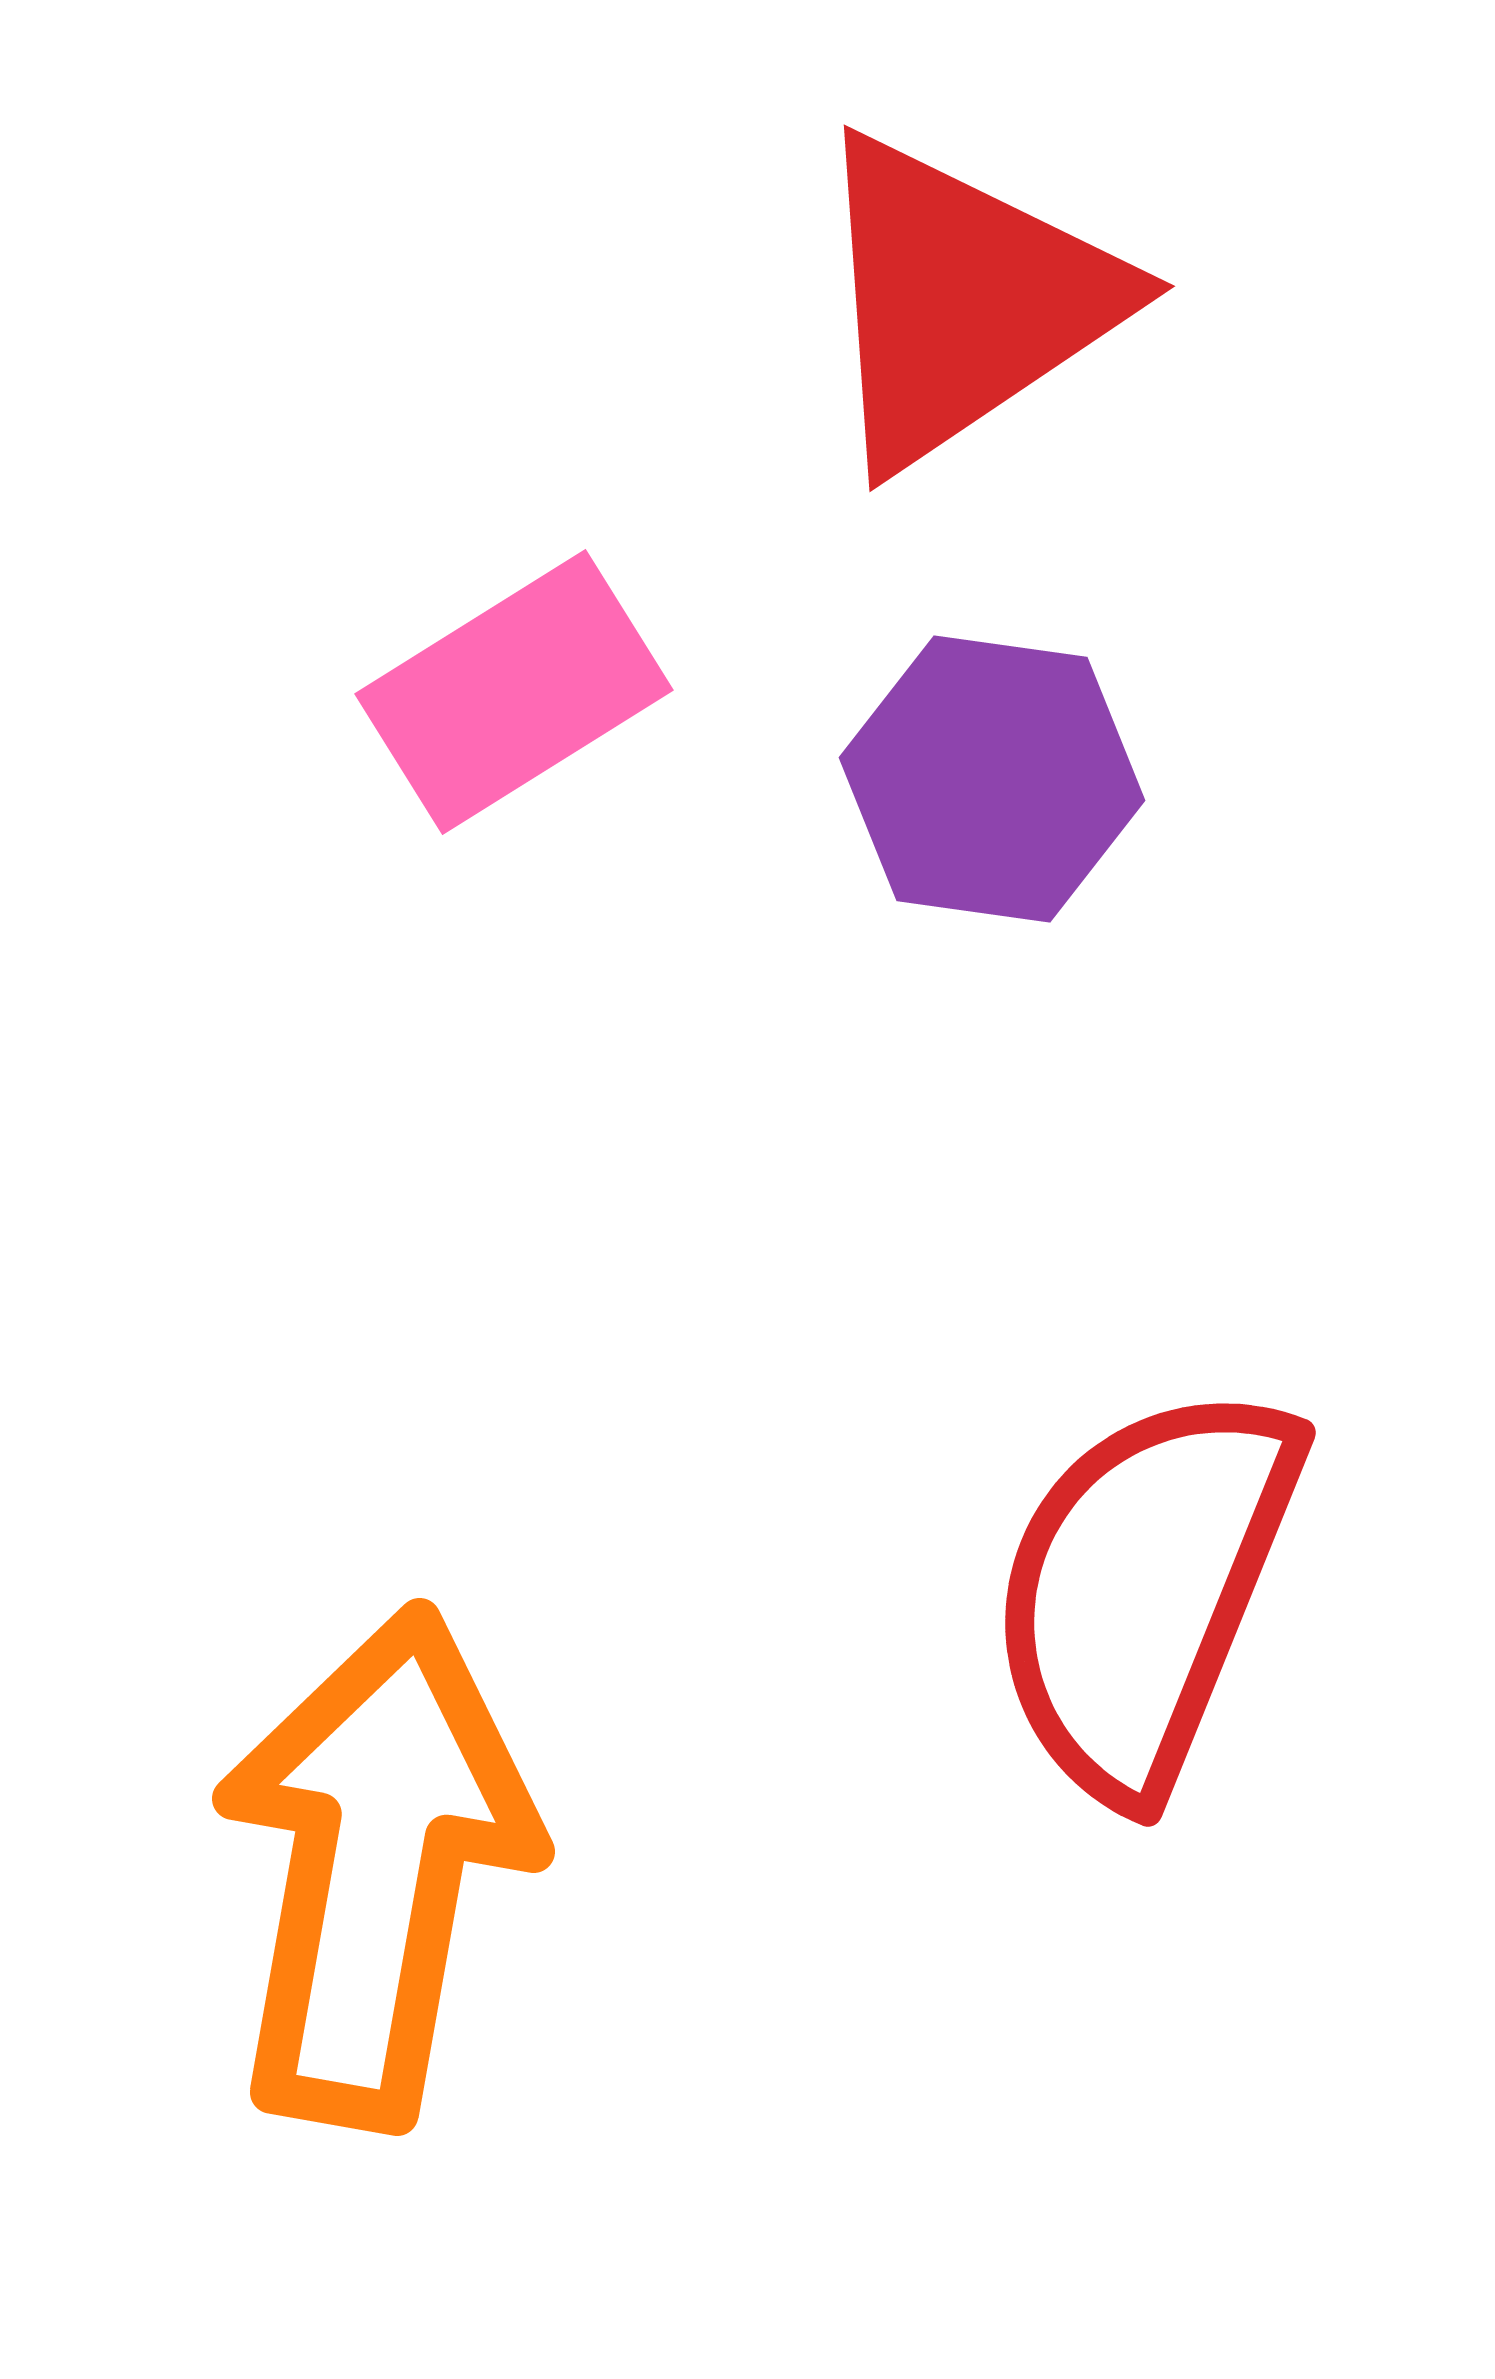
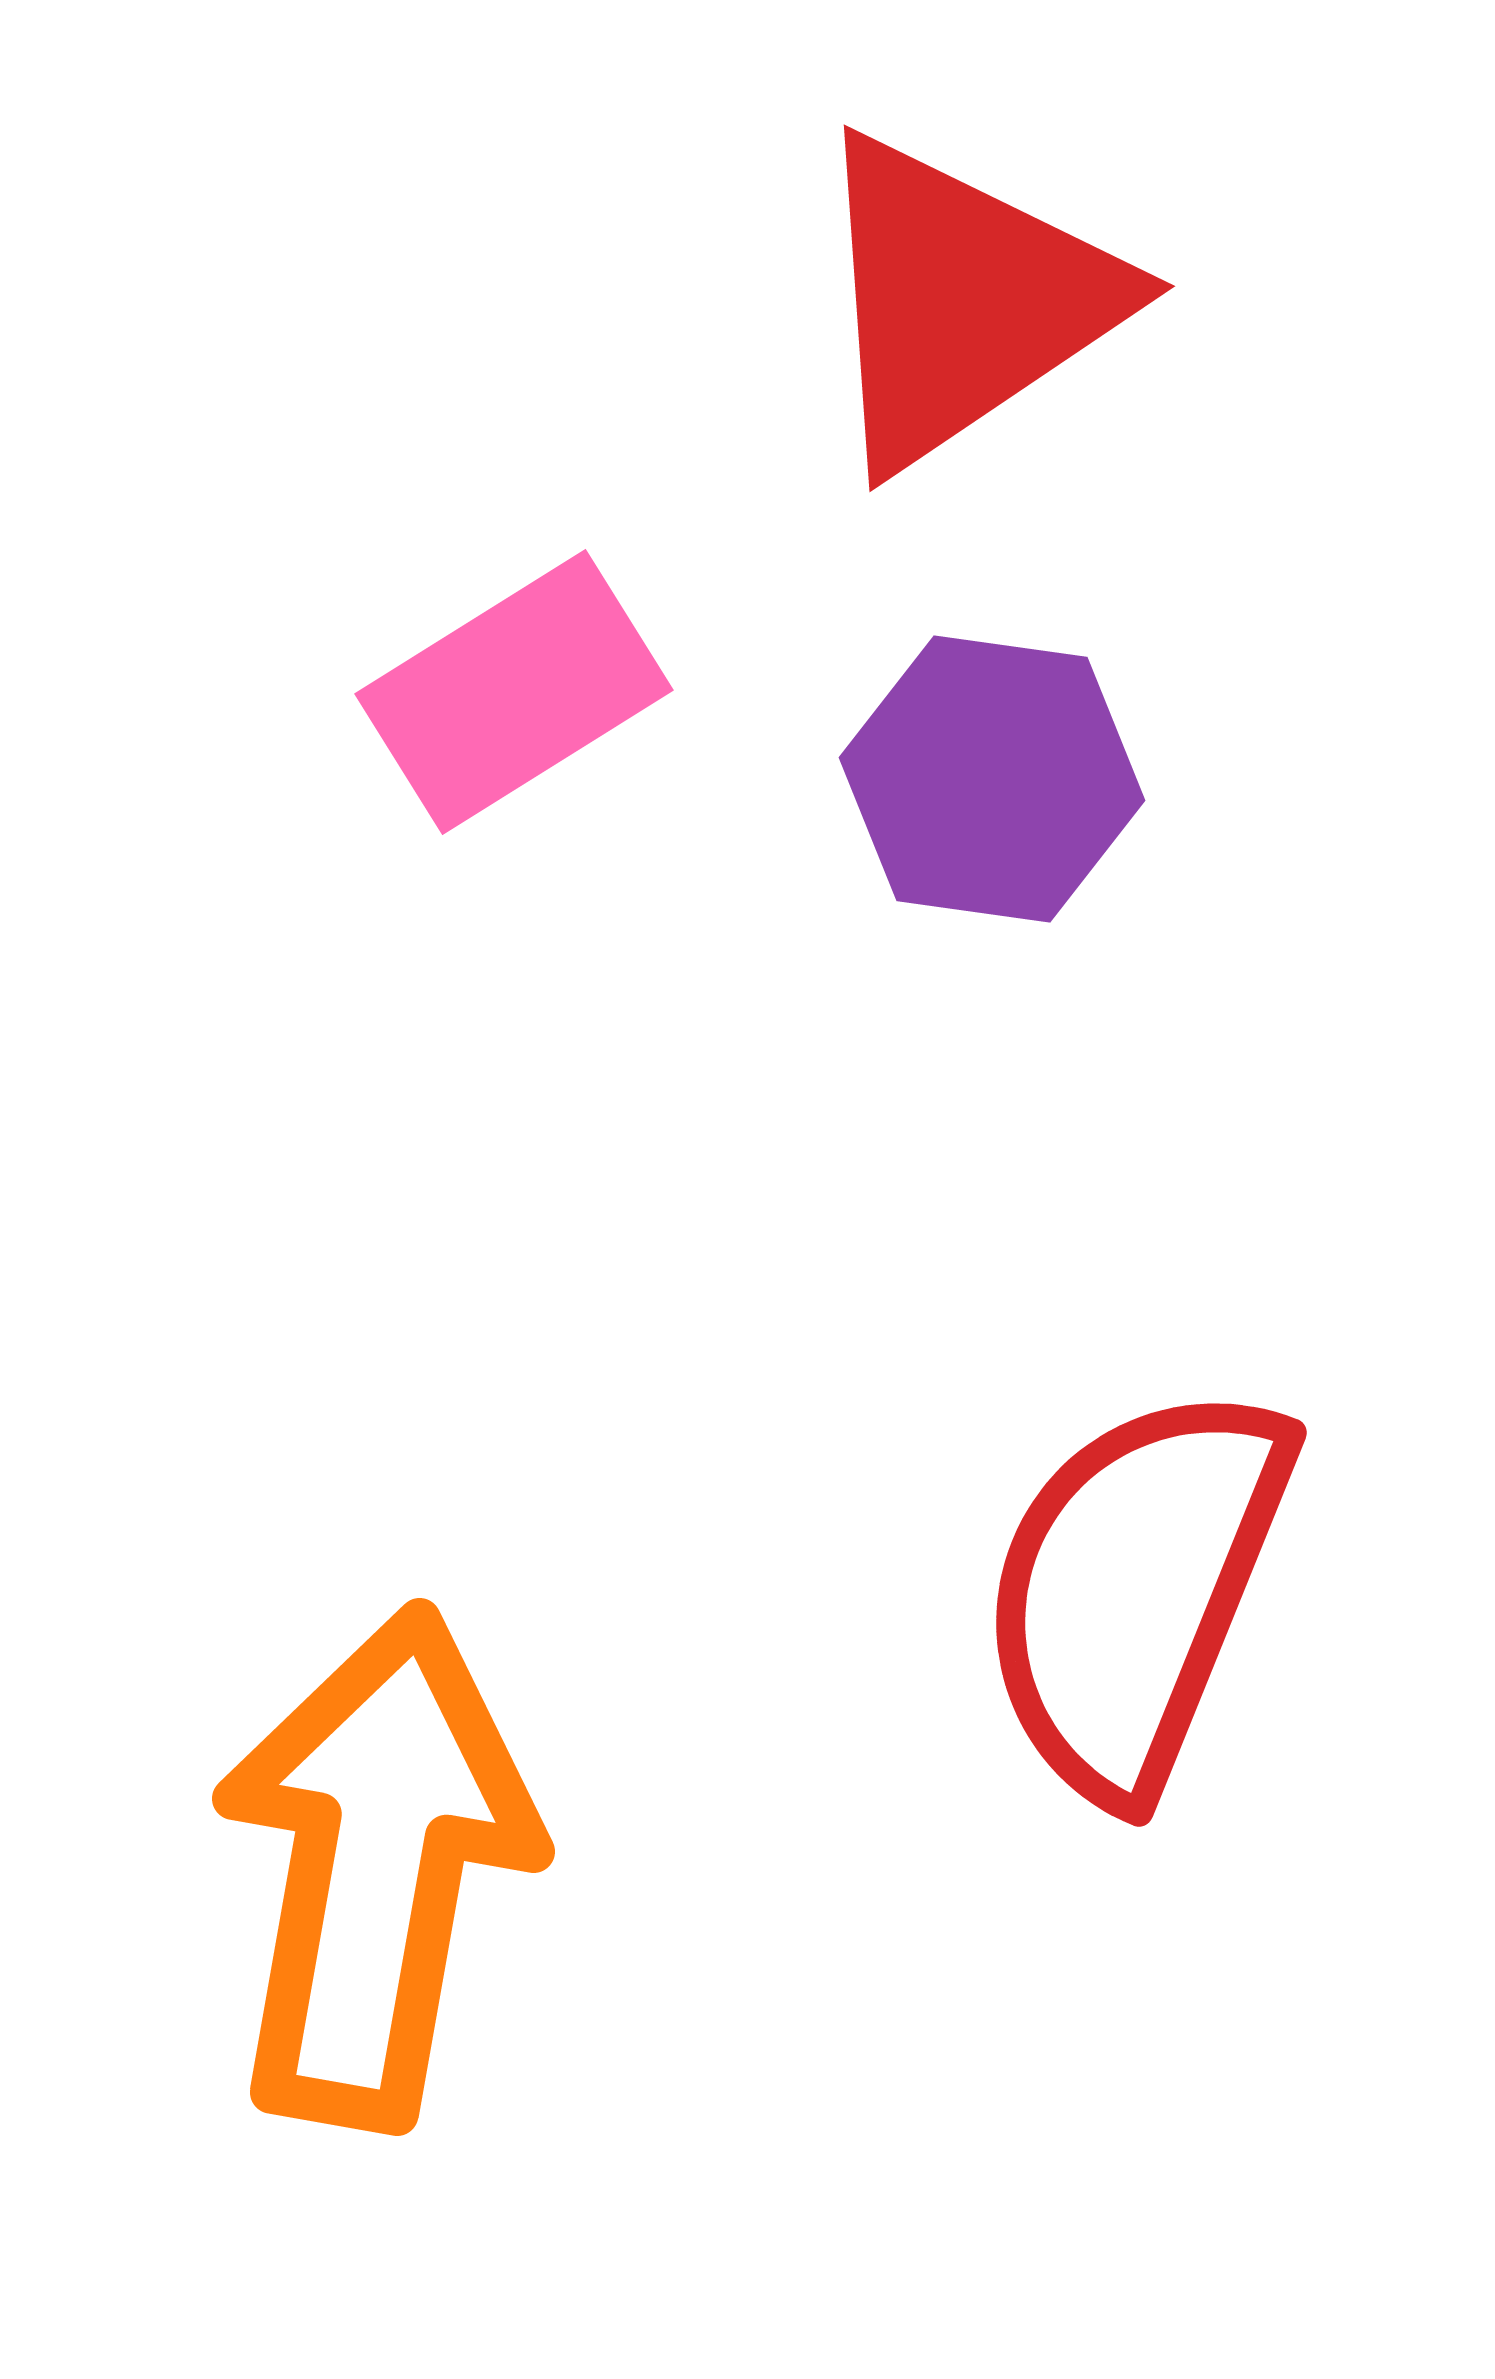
red semicircle: moved 9 px left
